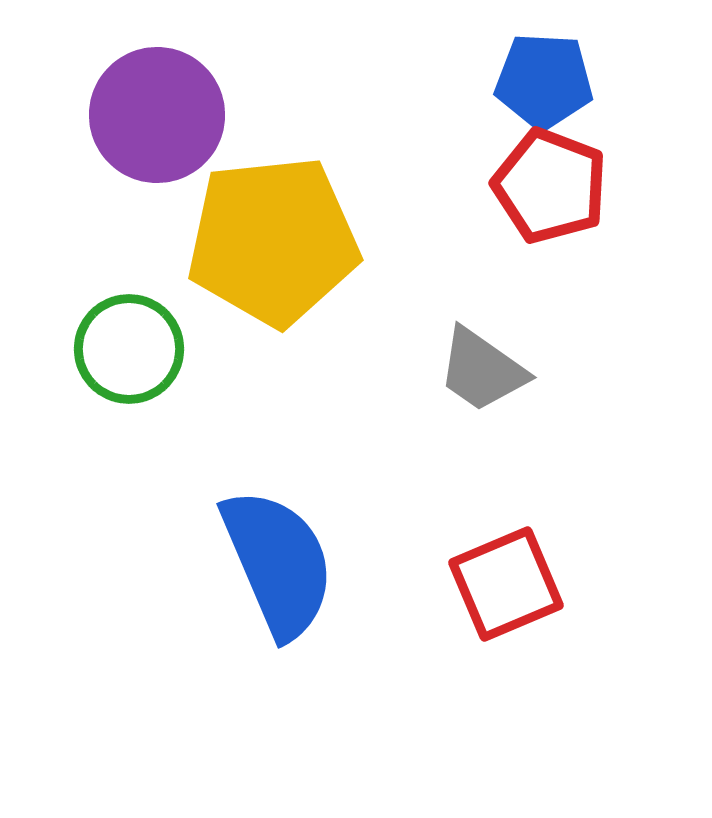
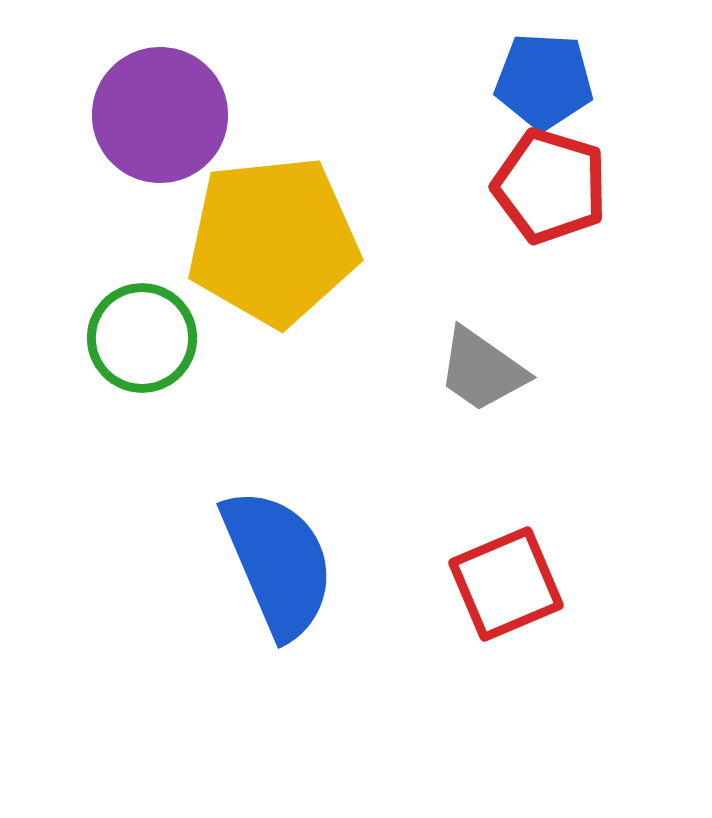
purple circle: moved 3 px right
red pentagon: rotated 4 degrees counterclockwise
green circle: moved 13 px right, 11 px up
